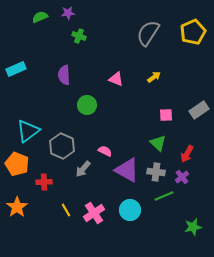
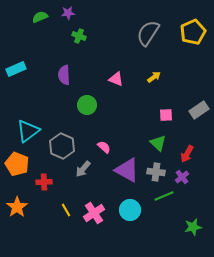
pink semicircle: moved 1 px left, 4 px up; rotated 16 degrees clockwise
